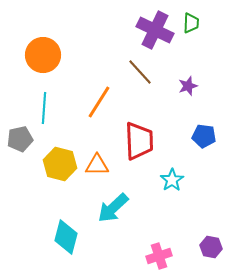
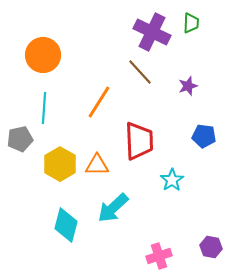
purple cross: moved 3 px left, 2 px down
yellow hexagon: rotated 16 degrees clockwise
cyan diamond: moved 12 px up
